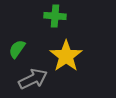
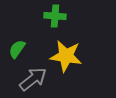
yellow star: rotated 28 degrees counterclockwise
gray arrow: rotated 12 degrees counterclockwise
